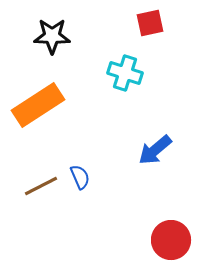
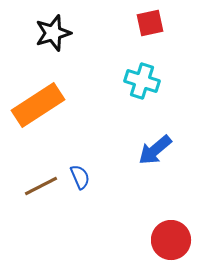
black star: moved 1 px right, 3 px up; rotated 18 degrees counterclockwise
cyan cross: moved 17 px right, 8 px down
